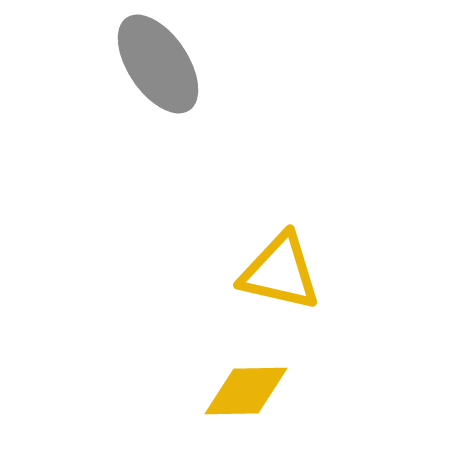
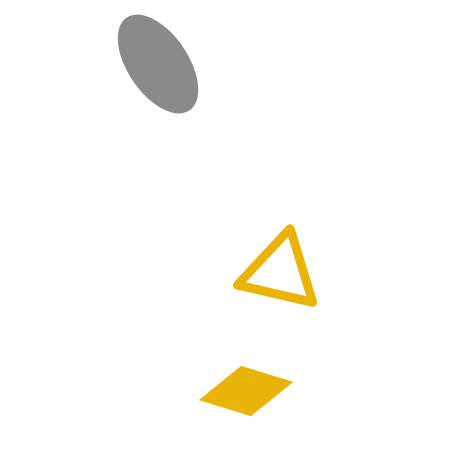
yellow diamond: rotated 18 degrees clockwise
